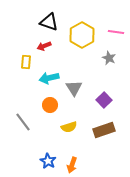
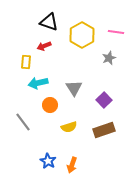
gray star: rotated 24 degrees clockwise
cyan arrow: moved 11 px left, 5 px down
